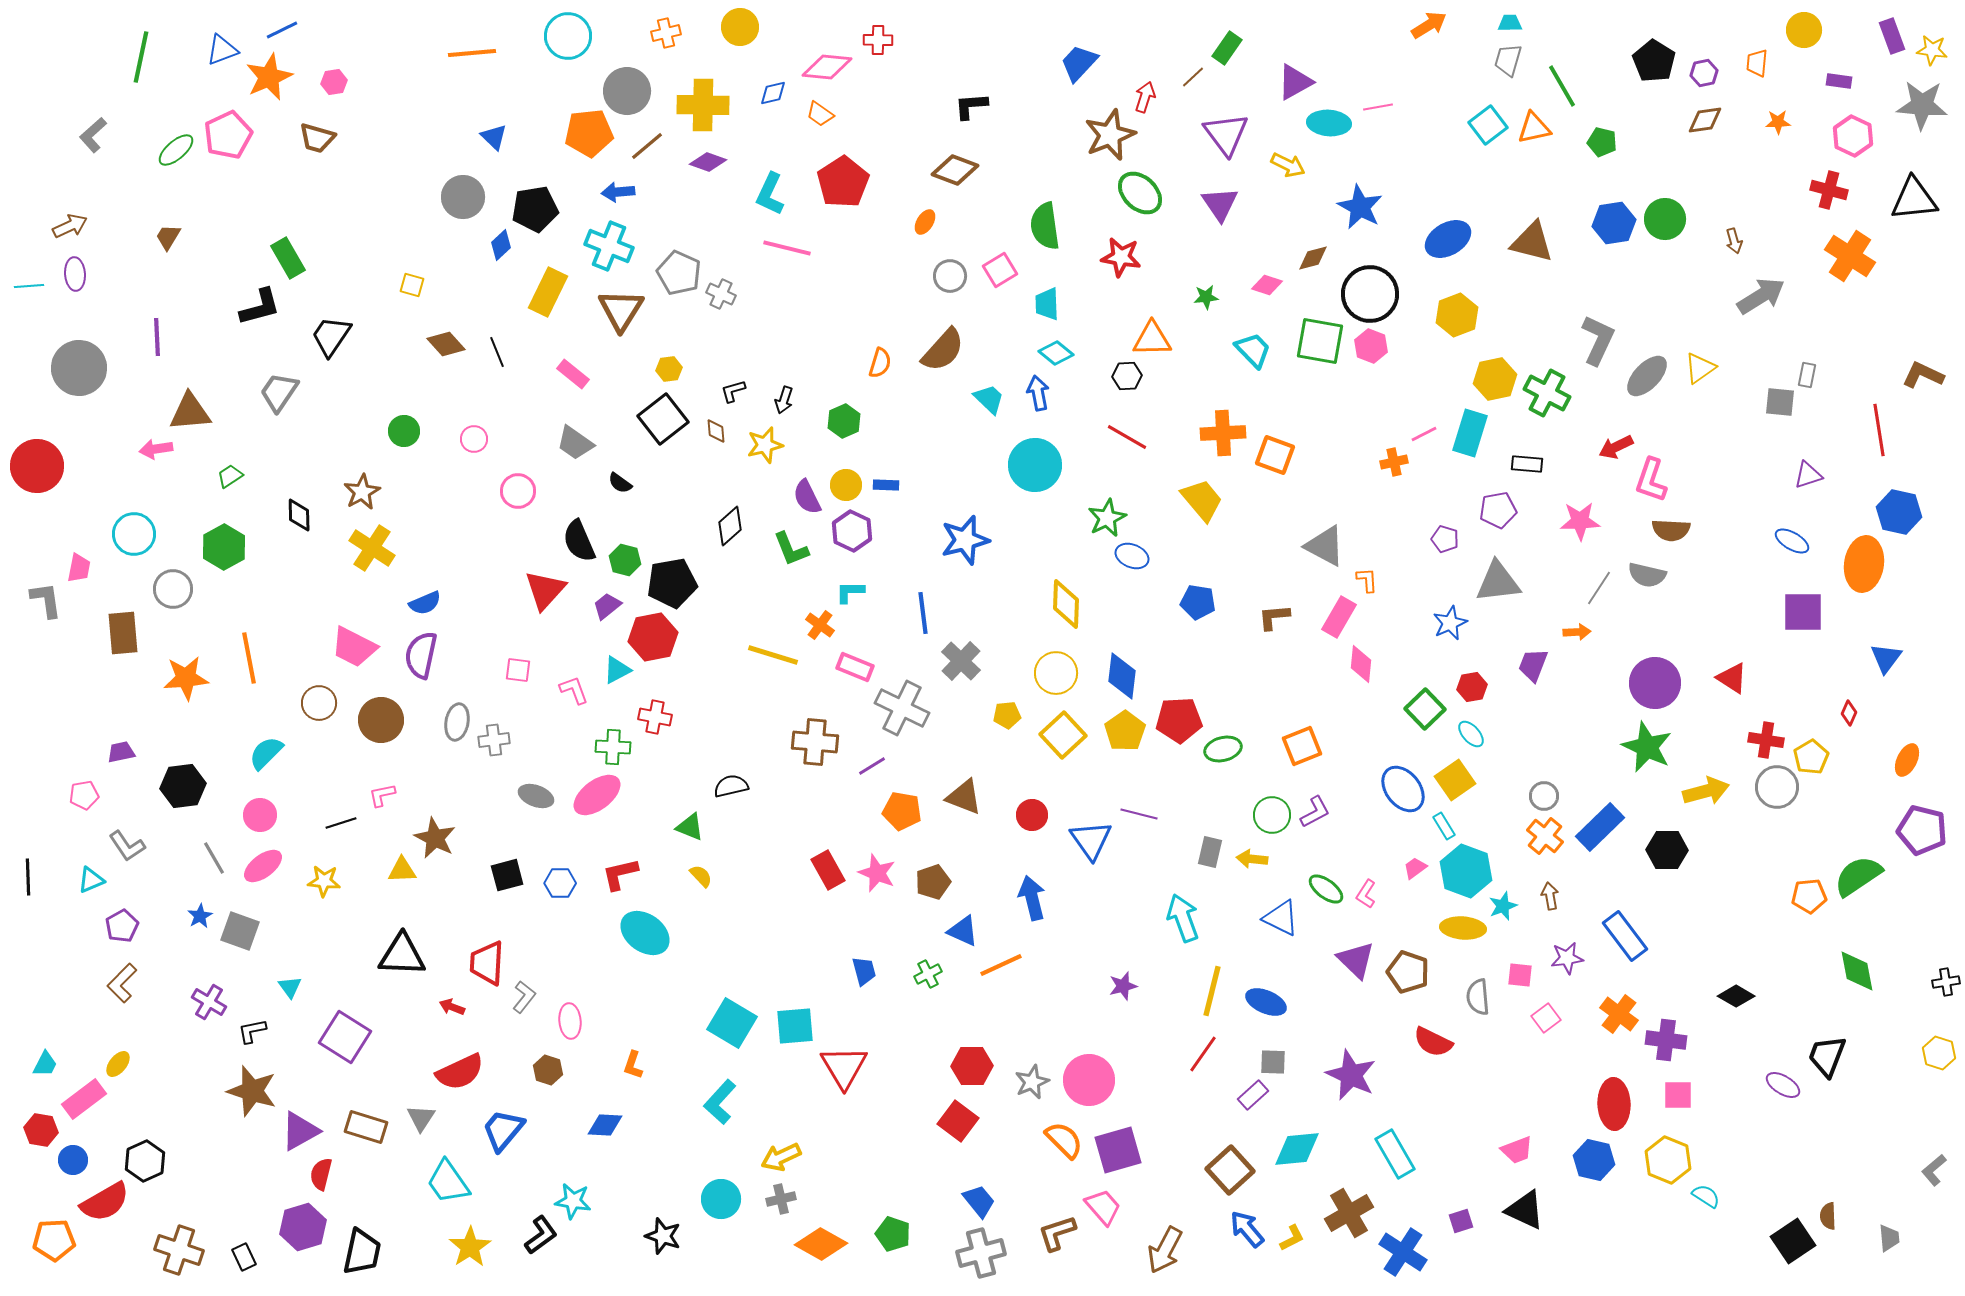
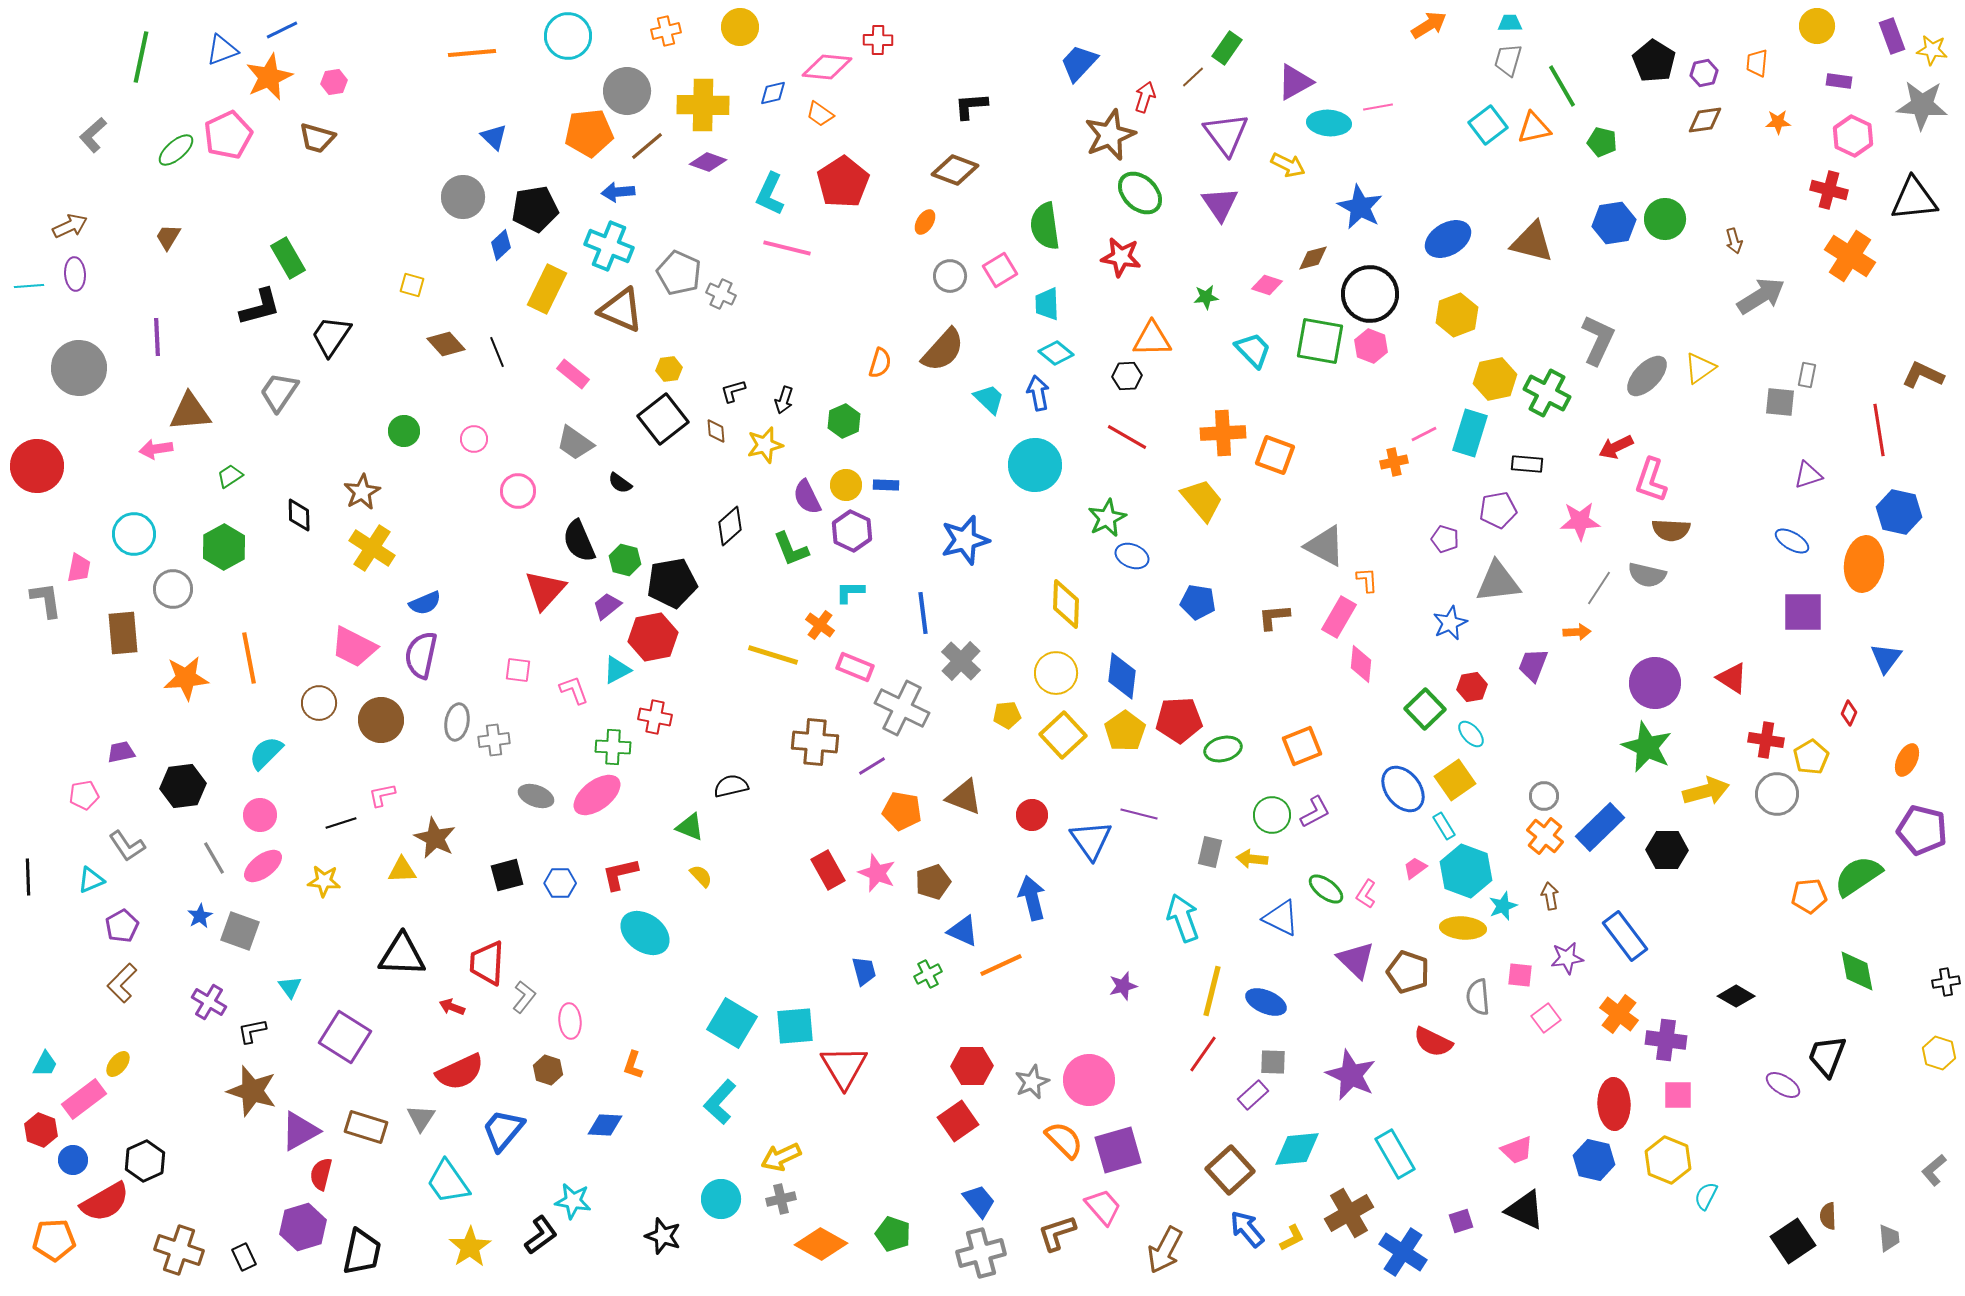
yellow circle at (1804, 30): moved 13 px right, 4 px up
orange cross at (666, 33): moved 2 px up
yellow rectangle at (548, 292): moved 1 px left, 3 px up
brown triangle at (621, 310): rotated 39 degrees counterclockwise
gray circle at (1777, 787): moved 7 px down
red square at (958, 1121): rotated 18 degrees clockwise
red hexagon at (41, 1130): rotated 12 degrees clockwise
cyan semicircle at (1706, 1196): rotated 96 degrees counterclockwise
